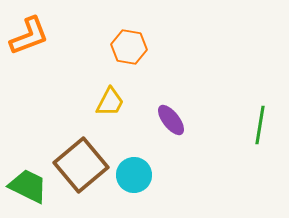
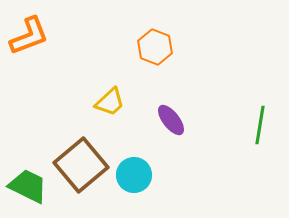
orange hexagon: moved 26 px right; rotated 12 degrees clockwise
yellow trapezoid: rotated 20 degrees clockwise
